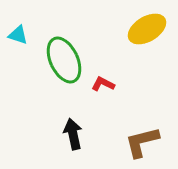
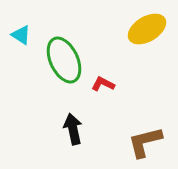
cyan triangle: moved 3 px right; rotated 15 degrees clockwise
black arrow: moved 5 px up
brown L-shape: moved 3 px right
